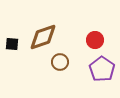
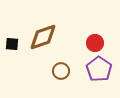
red circle: moved 3 px down
brown circle: moved 1 px right, 9 px down
purple pentagon: moved 3 px left
